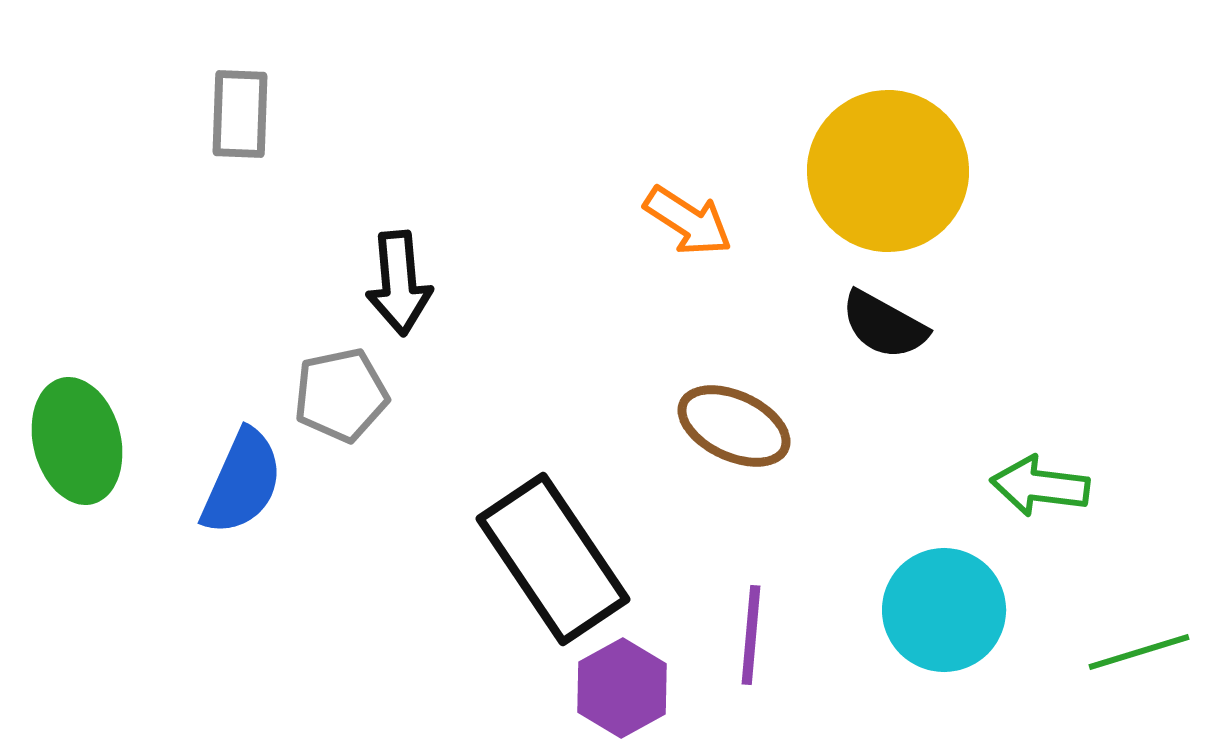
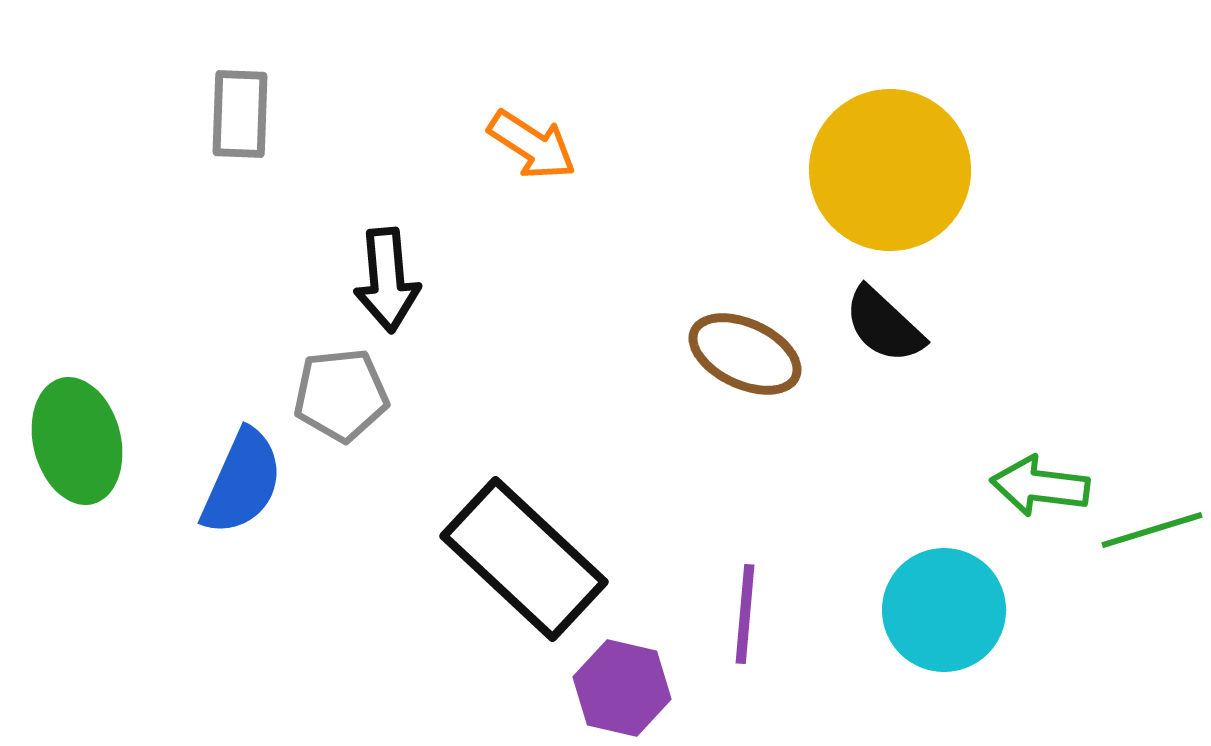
yellow circle: moved 2 px right, 1 px up
orange arrow: moved 156 px left, 76 px up
black arrow: moved 12 px left, 3 px up
black semicircle: rotated 14 degrees clockwise
gray pentagon: rotated 6 degrees clockwise
brown ellipse: moved 11 px right, 72 px up
black rectangle: moved 29 px left; rotated 13 degrees counterclockwise
purple line: moved 6 px left, 21 px up
green line: moved 13 px right, 122 px up
purple hexagon: rotated 18 degrees counterclockwise
